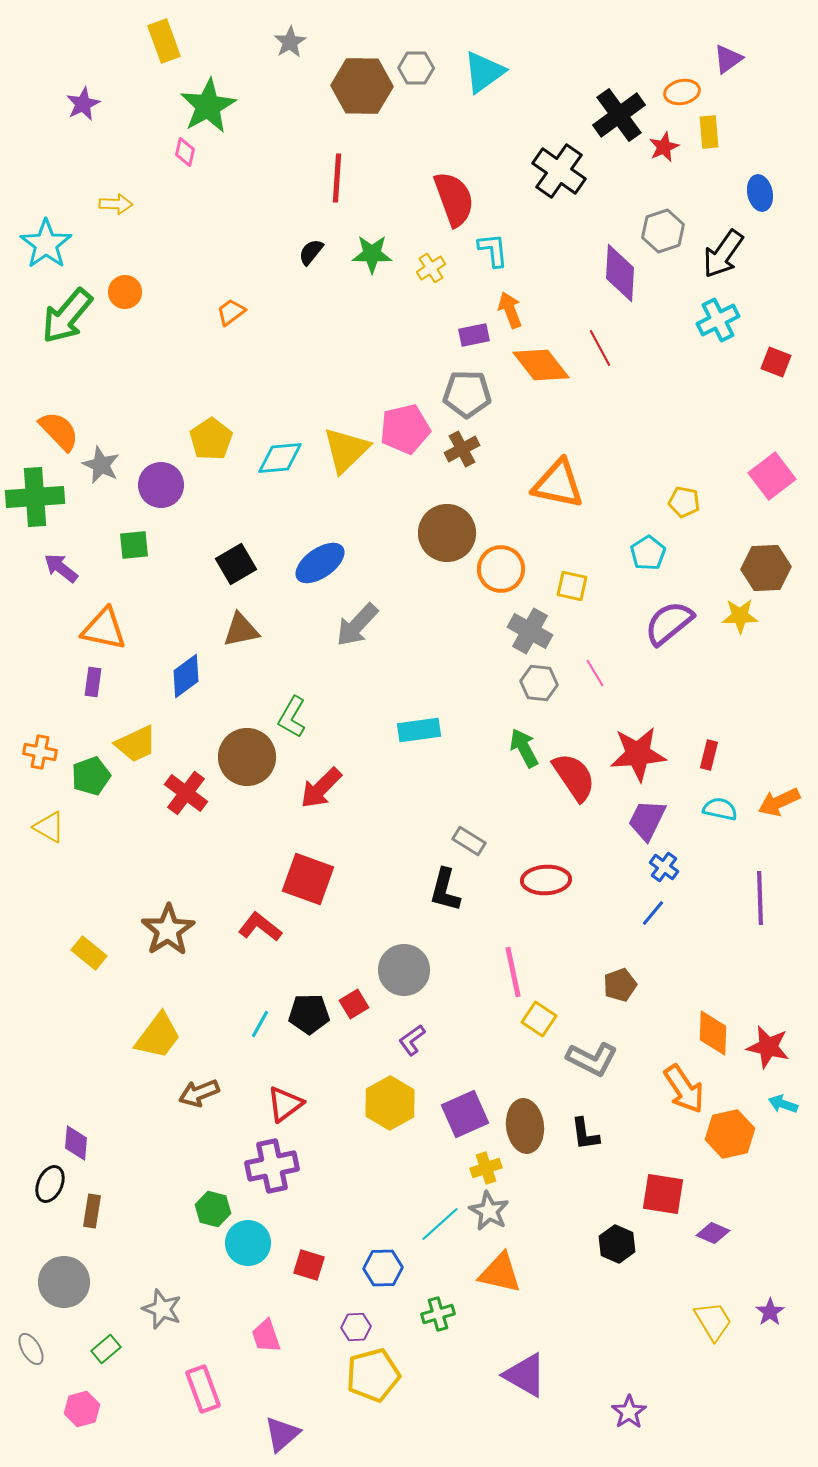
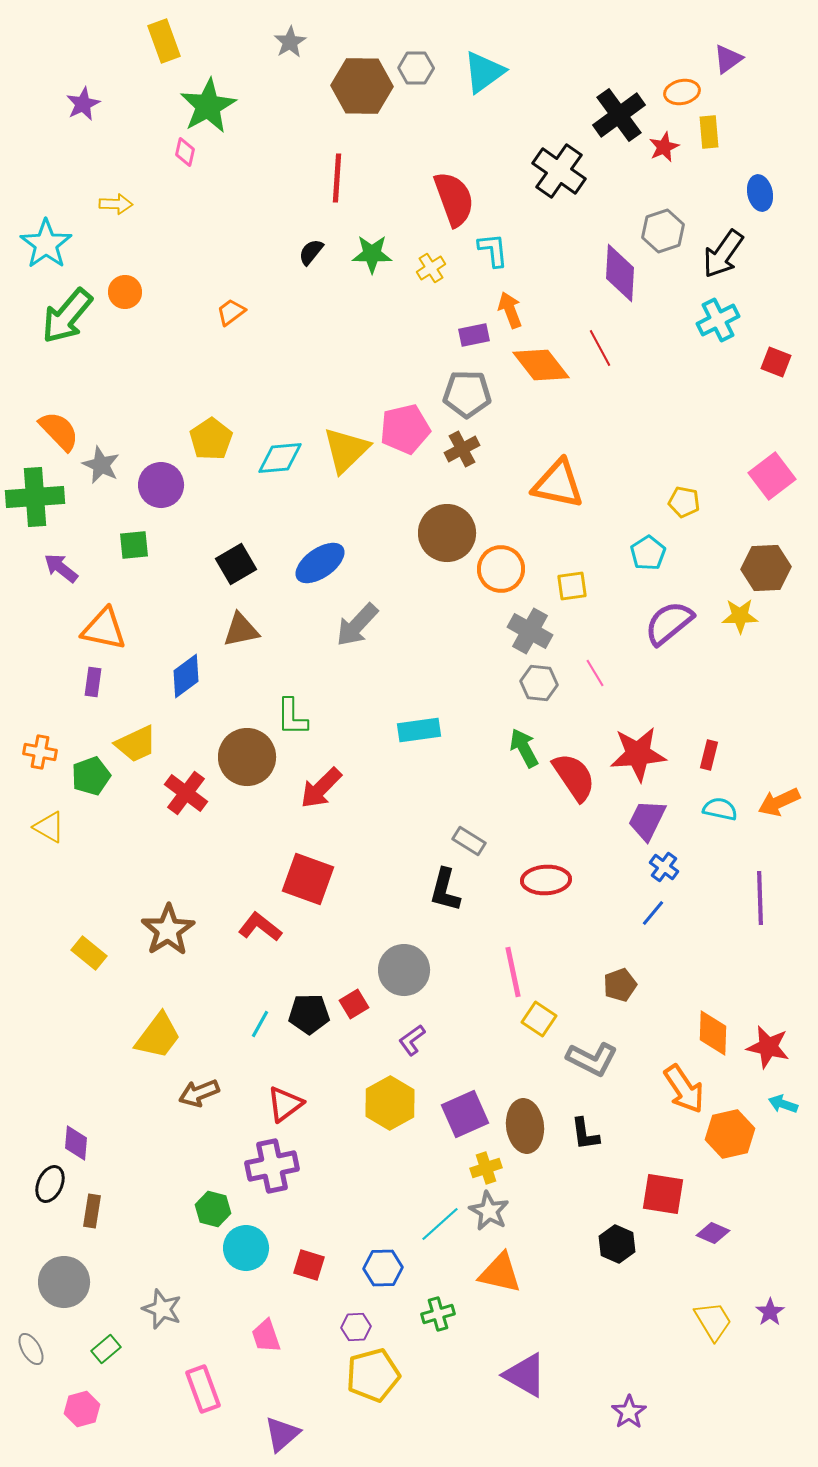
yellow square at (572, 586): rotated 20 degrees counterclockwise
green L-shape at (292, 717): rotated 30 degrees counterclockwise
cyan circle at (248, 1243): moved 2 px left, 5 px down
